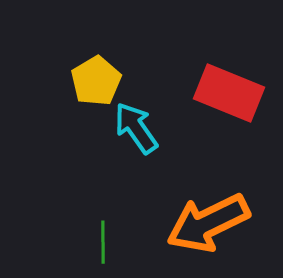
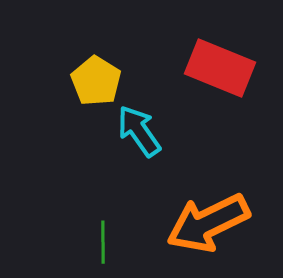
yellow pentagon: rotated 9 degrees counterclockwise
red rectangle: moved 9 px left, 25 px up
cyan arrow: moved 3 px right, 3 px down
